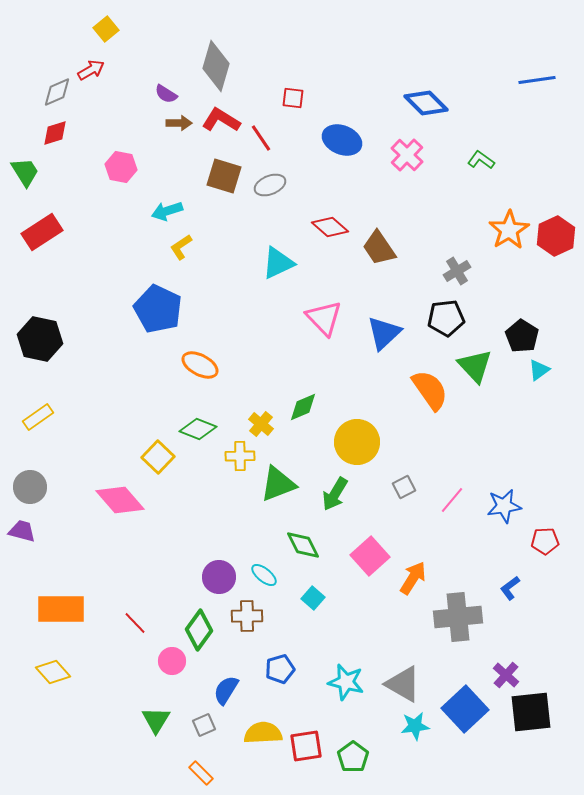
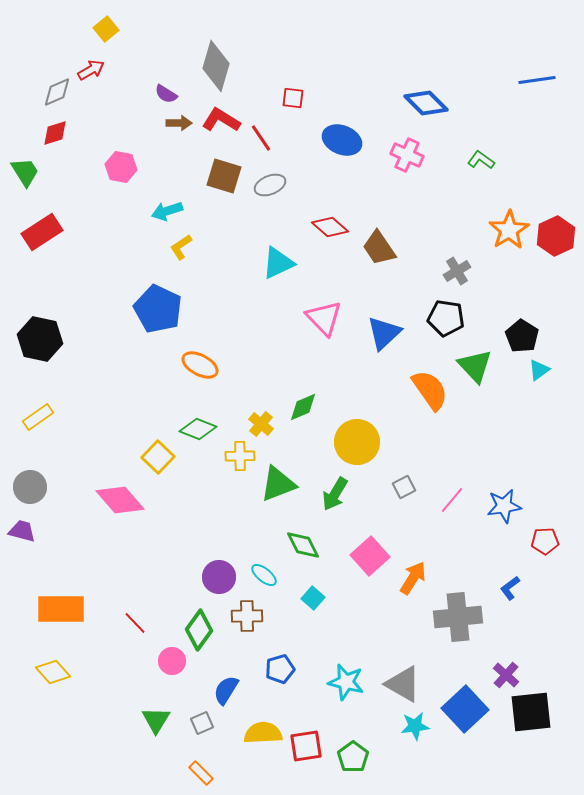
pink cross at (407, 155): rotated 20 degrees counterclockwise
black pentagon at (446, 318): rotated 15 degrees clockwise
gray square at (204, 725): moved 2 px left, 2 px up
